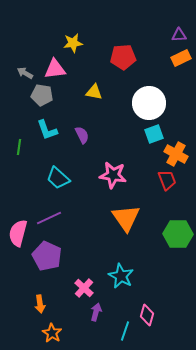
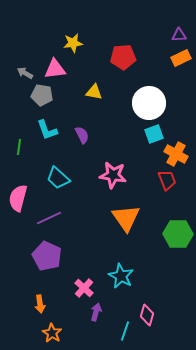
pink semicircle: moved 35 px up
